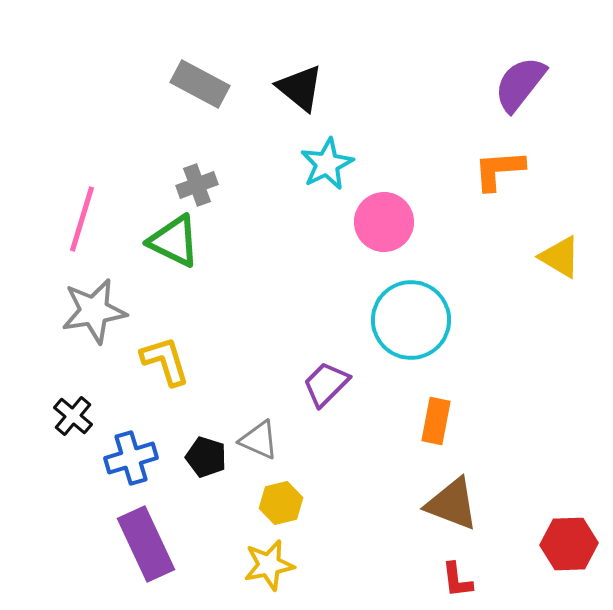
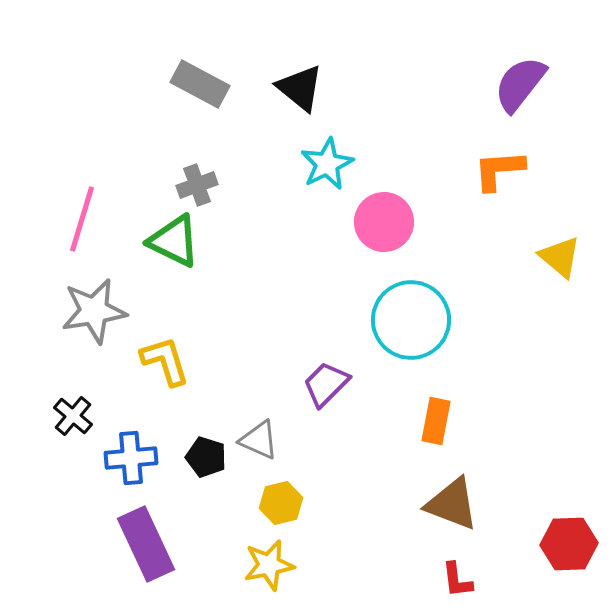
yellow triangle: rotated 9 degrees clockwise
blue cross: rotated 12 degrees clockwise
